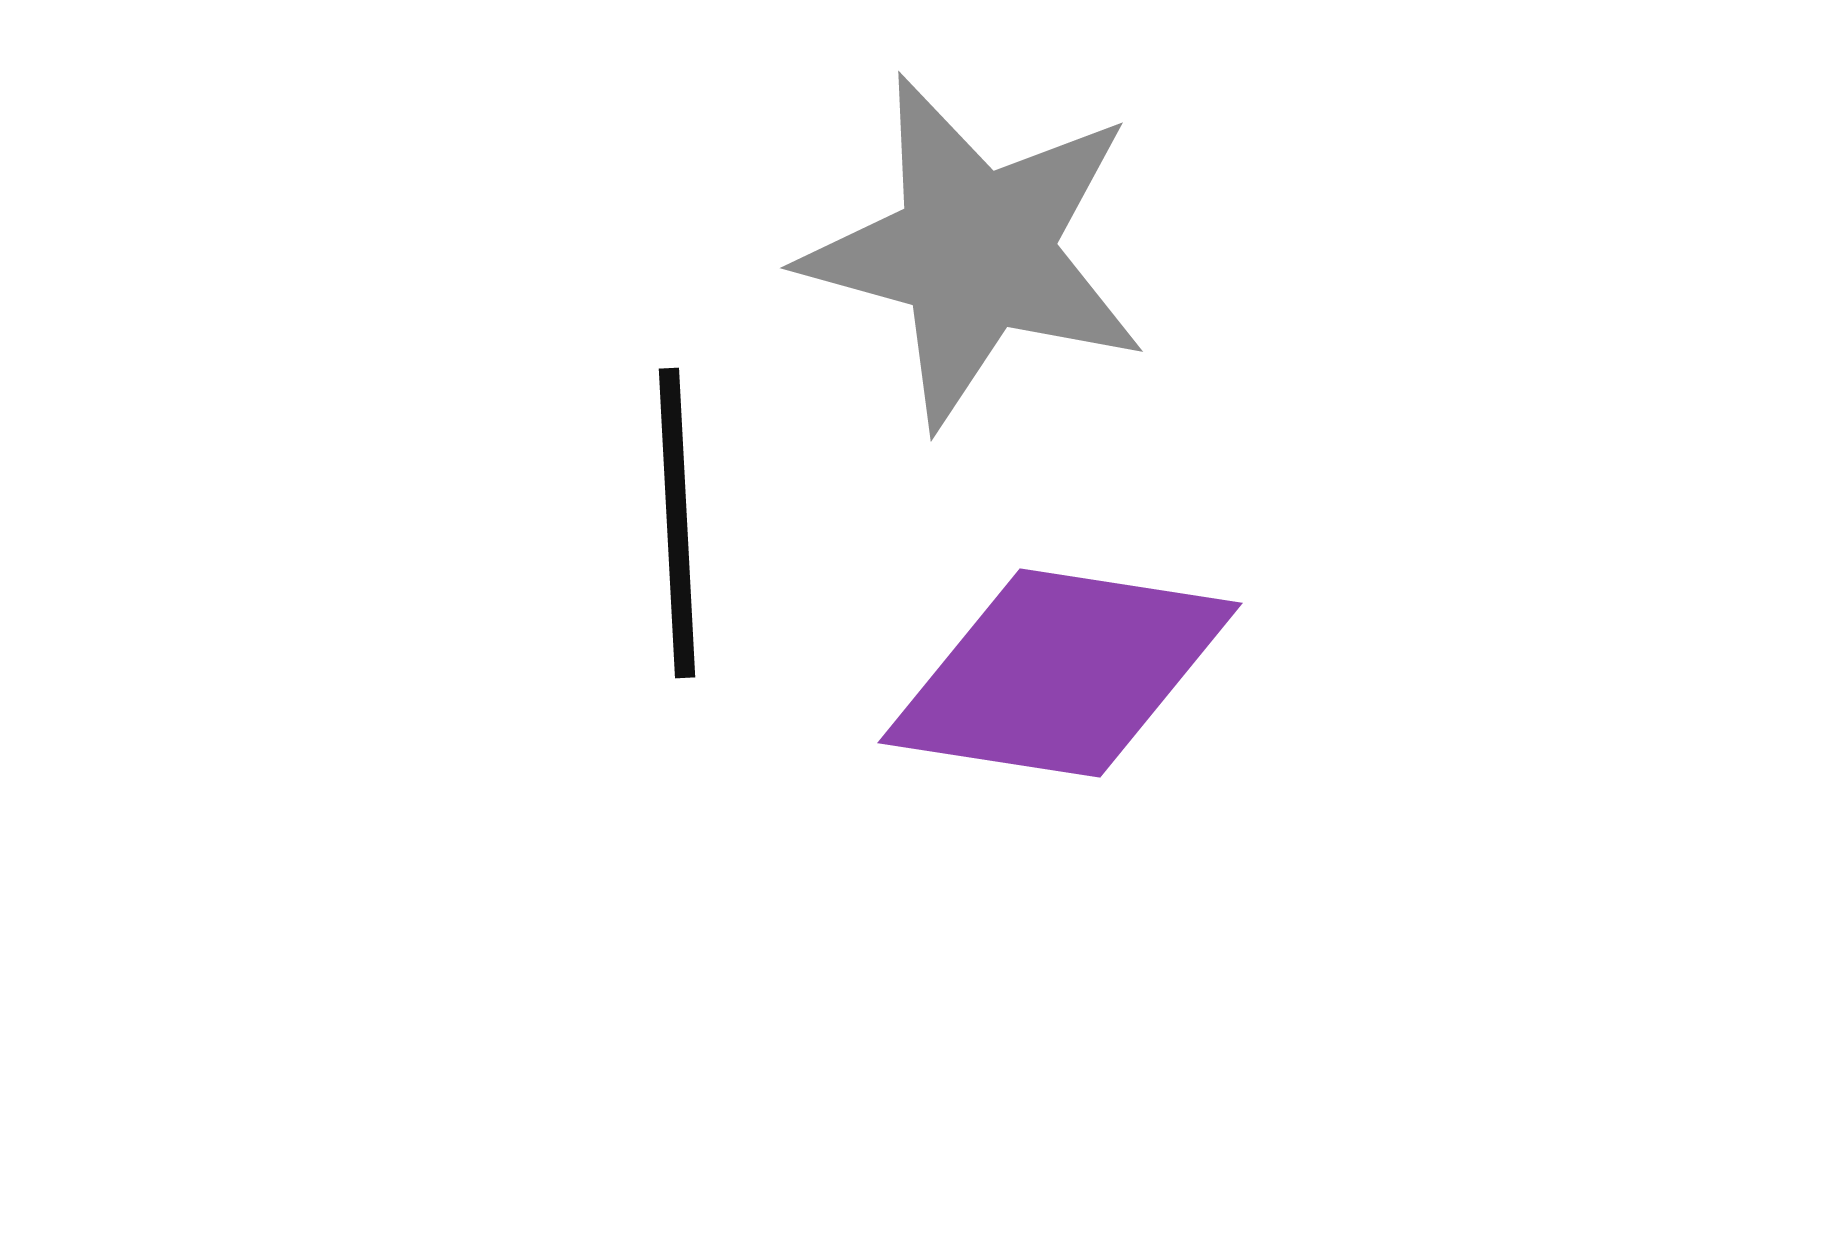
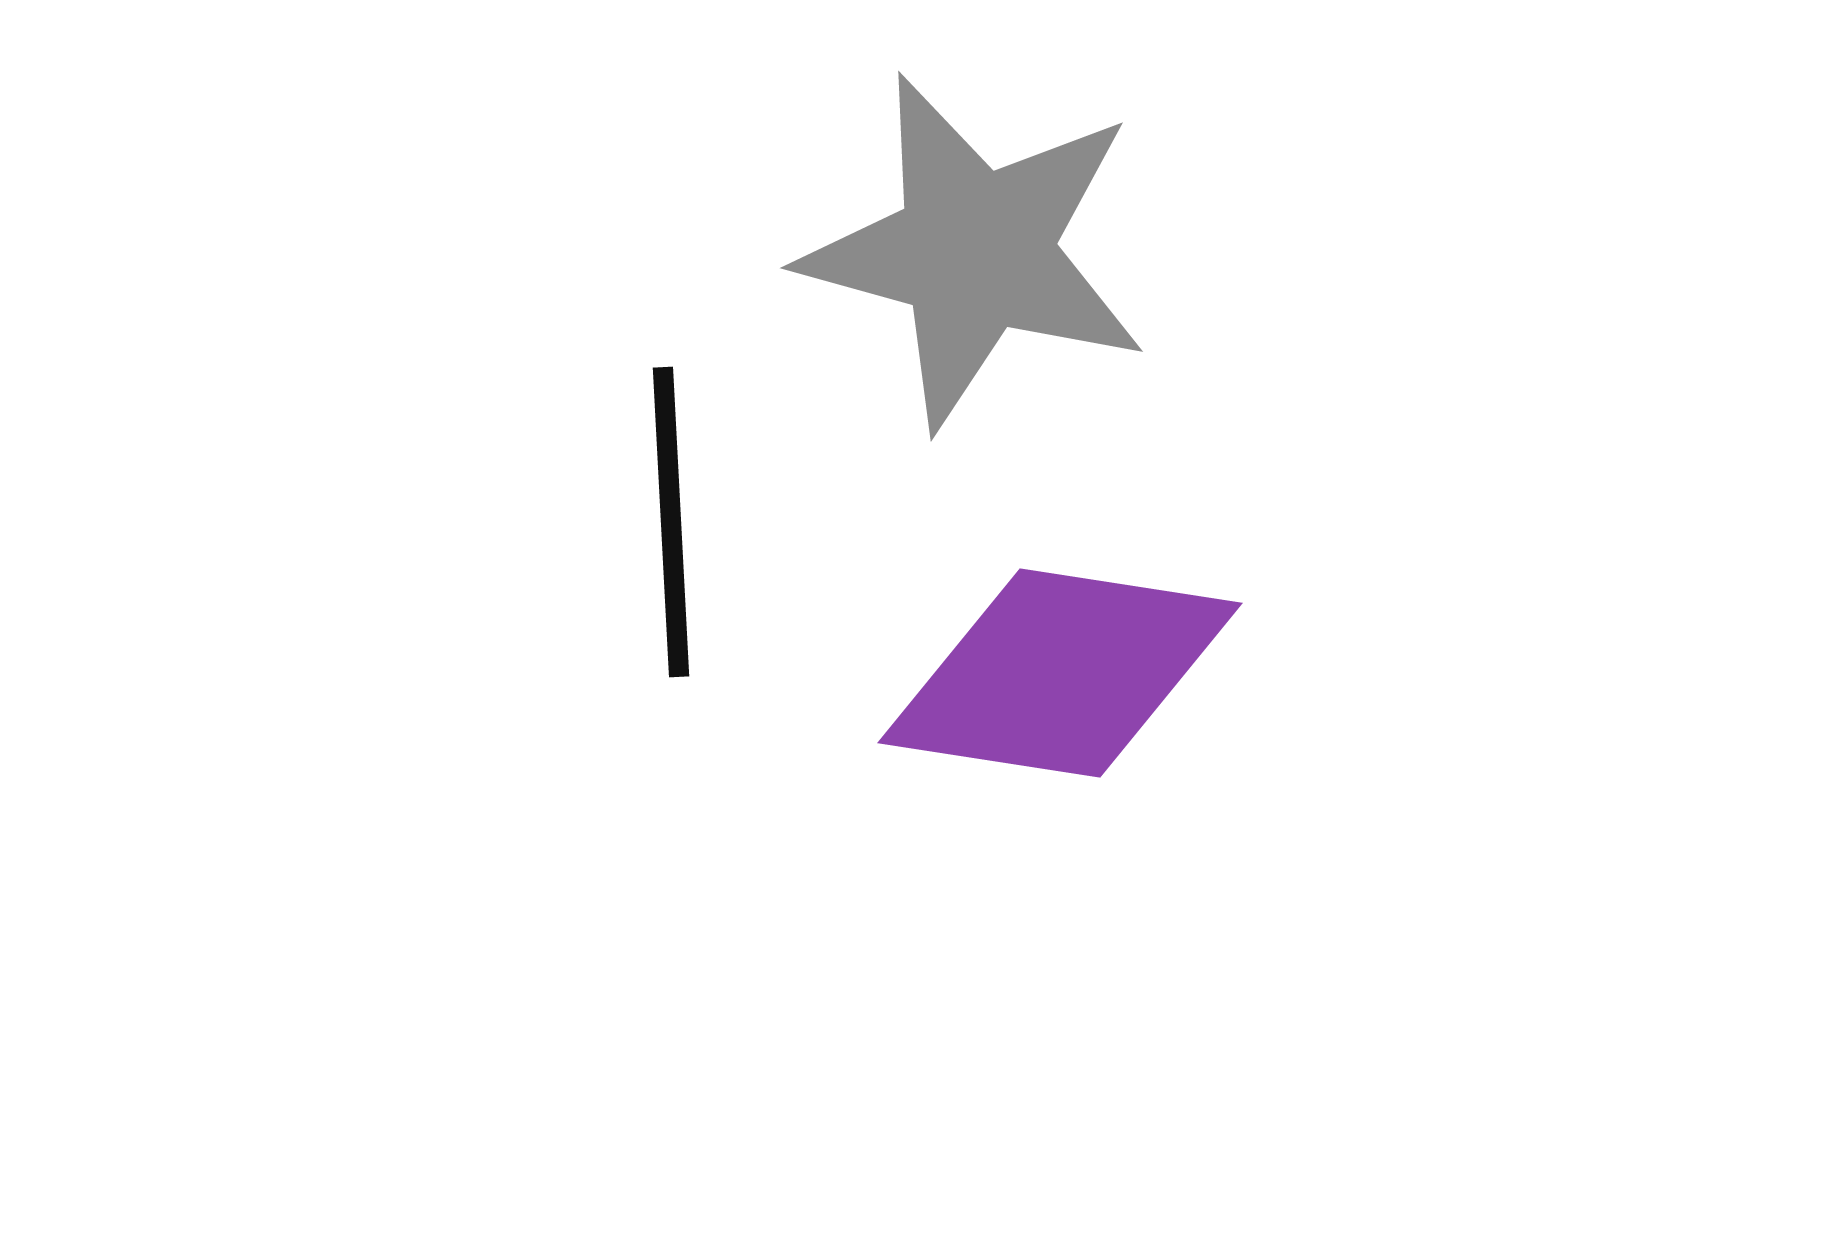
black line: moved 6 px left, 1 px up
